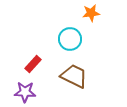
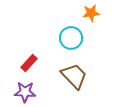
cyan circle: moved 1 px right, 1 px up
red rectangle: moved 4 px left, 1 px up
brown trapezoid: rotated 20 degrees clockwise
